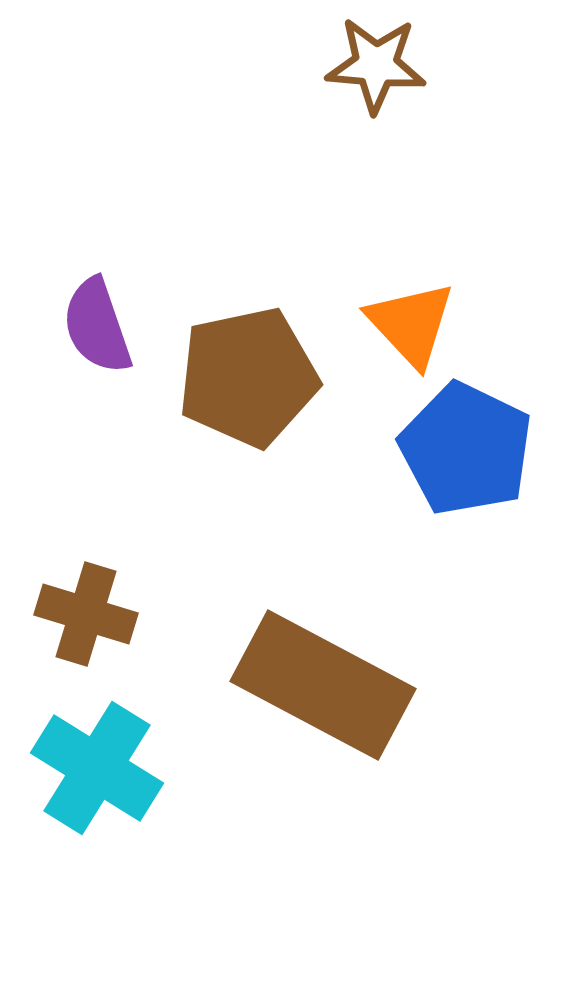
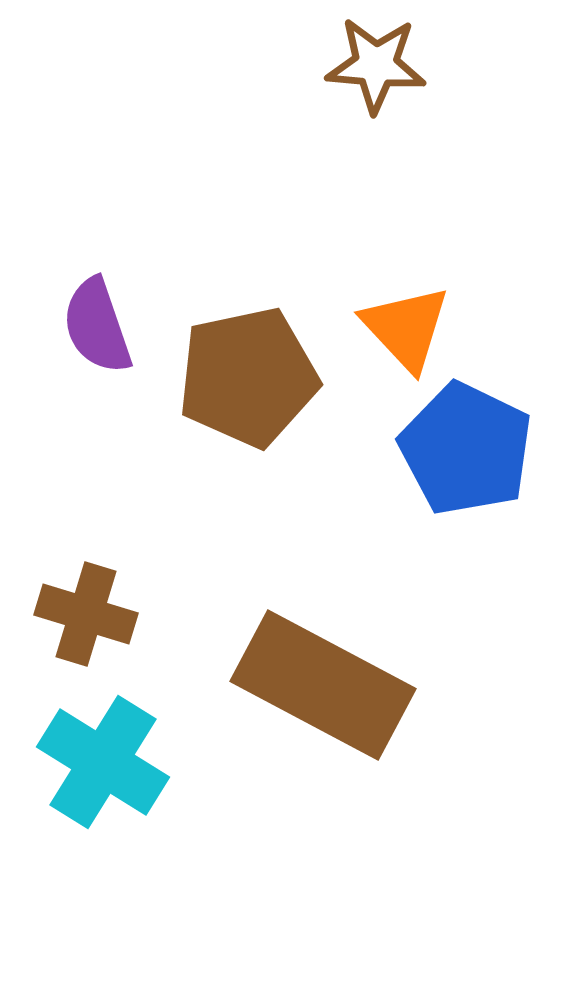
orange triangle: moved 5 px left, 4 px down
cyan cross: moved 6 px right, 6 px up
